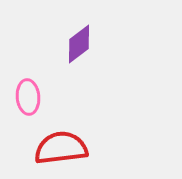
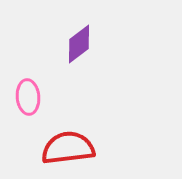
red semicircle: moved 7 px right
